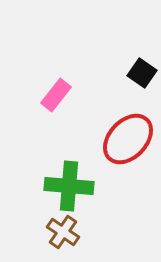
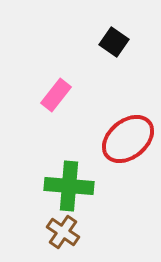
black square: moved 28 px left, 31 px up
red ellipse: rotated 8 degrees clockwise
